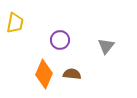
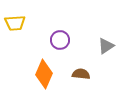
yellow trapezoid: rotated 75 degrees clockwise
gray triangle: rotated 18 degrees clockwise
brown semicircle: moved 9 px right
